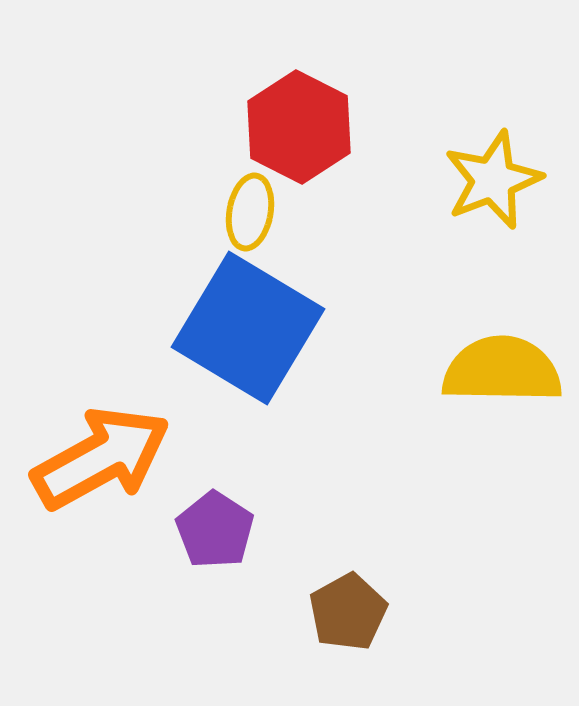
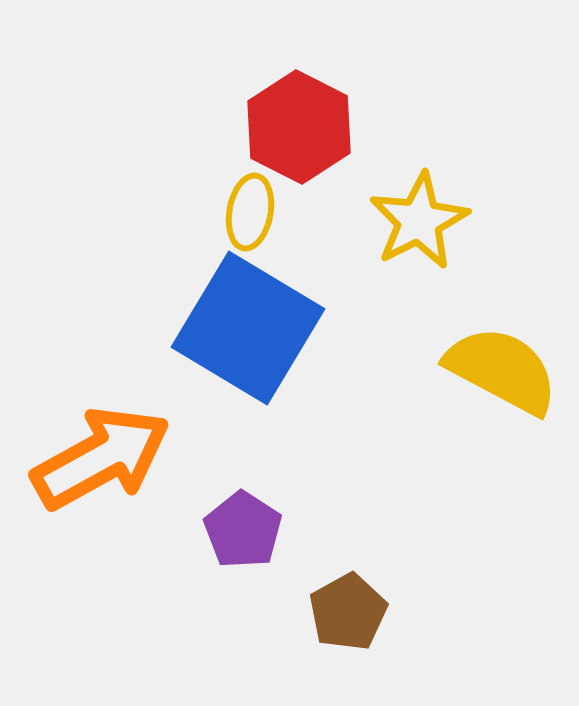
yellow star: moved 74 px left, 41 px down; rotated 6 degrees counterclockwise
yellow semicircle: rotated 27 degrees clockwise
purple pentagon: moved 28 px right
